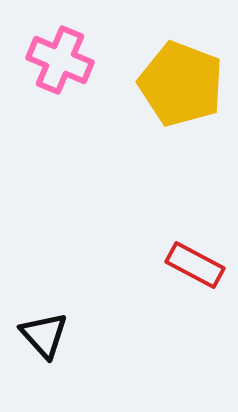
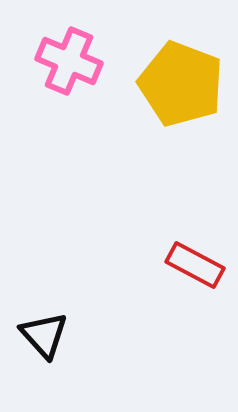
pink cross: moved 9 px right, 1 px down
